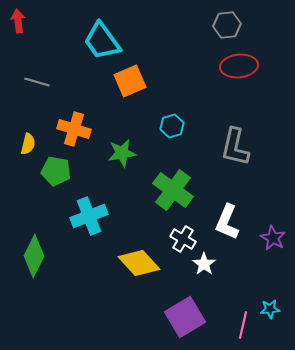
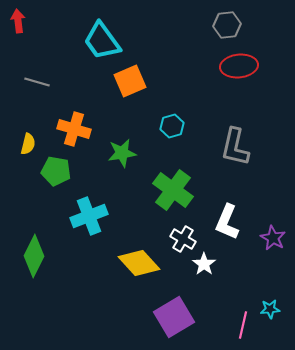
purple square: moved 11 px left
